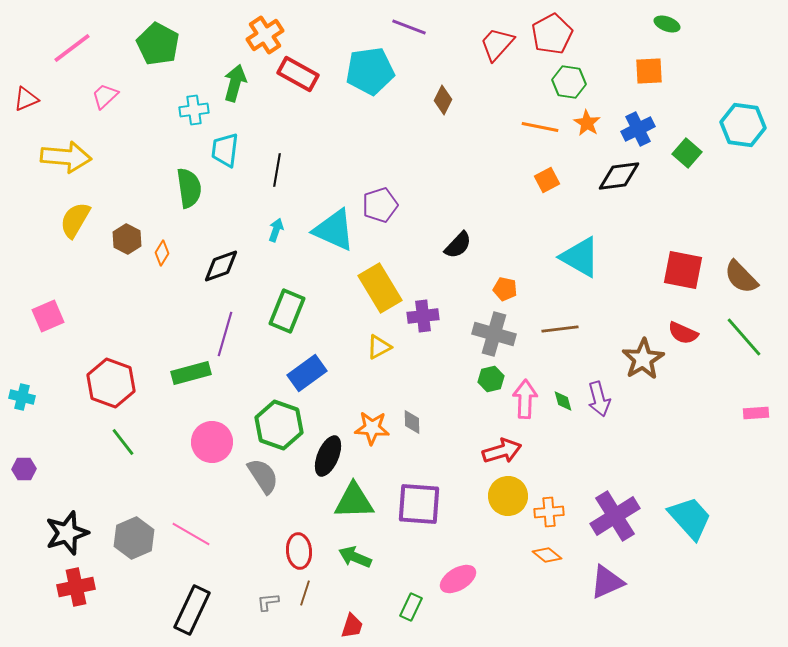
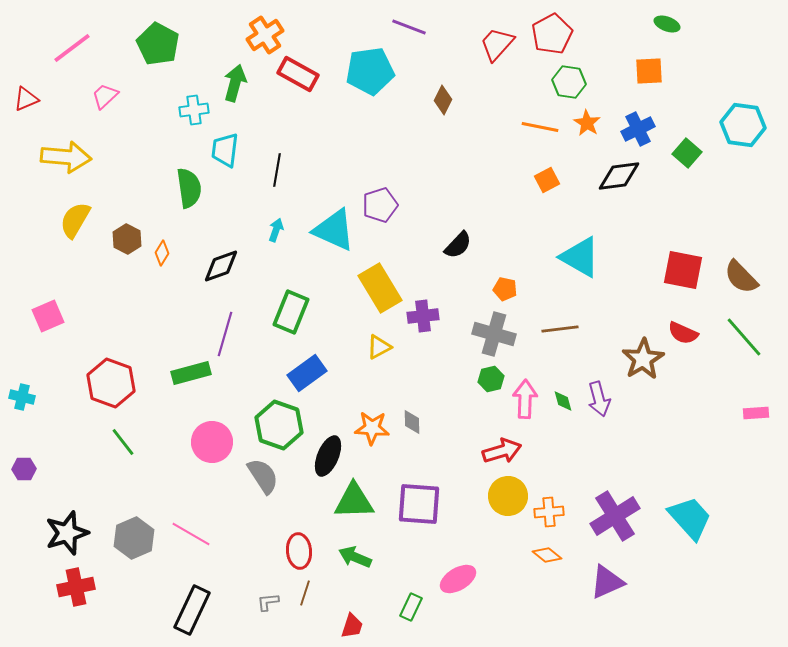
green rectangle at (287, 311): moved 4 px right, 1 px down
